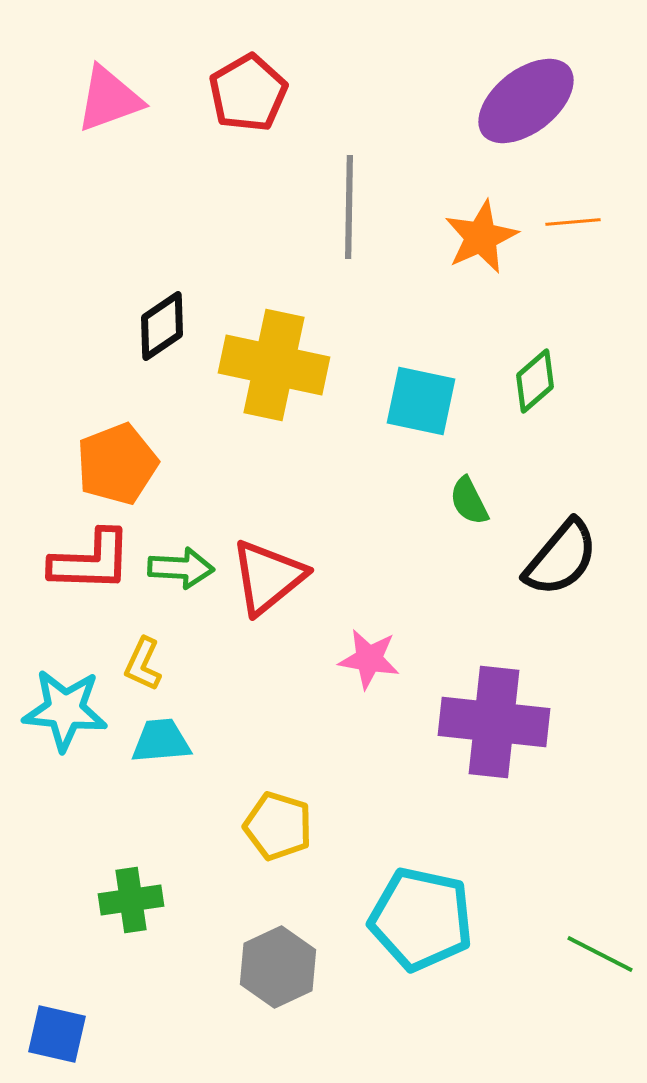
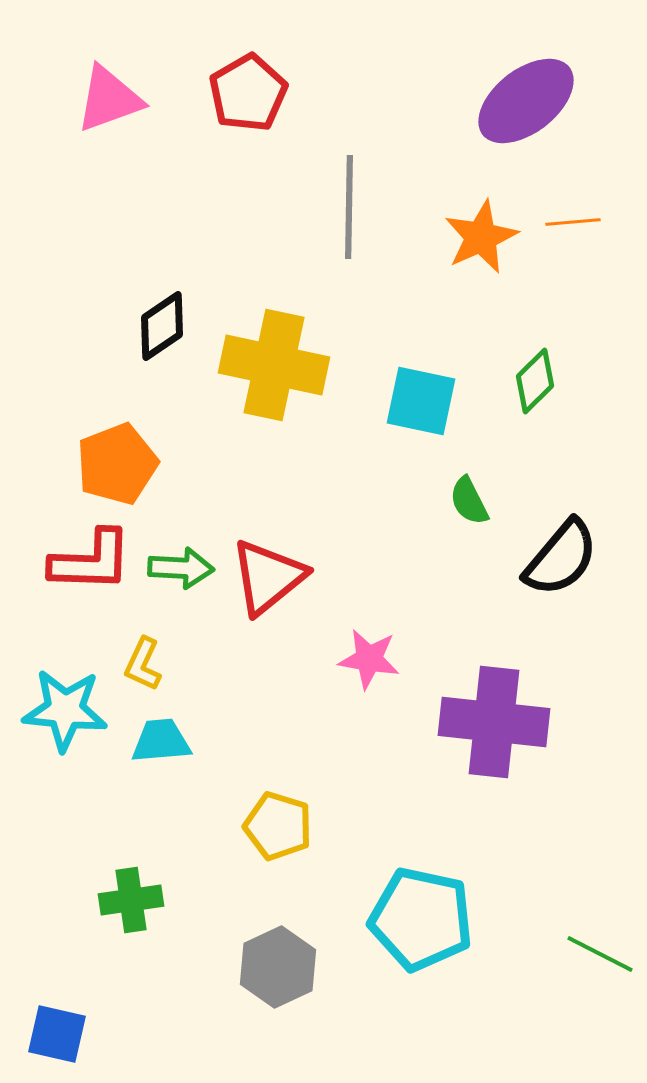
green diamond: rotated 4 degrees counterclockwise
